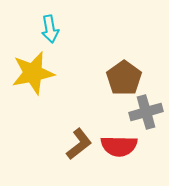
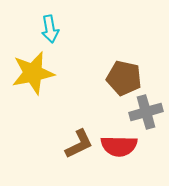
brown pentagon: rotated 24 degrees counterclockwise
brown L-shape: rotated 12 degrees clockwise
